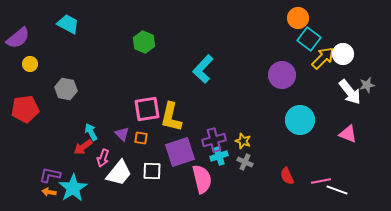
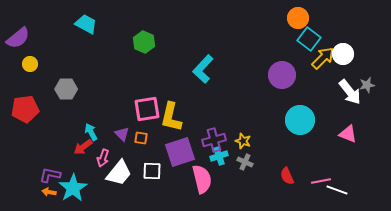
cyan trapezoid: moved 18 px right
gray hexagon: rotated 10 degrees counterclockwise
